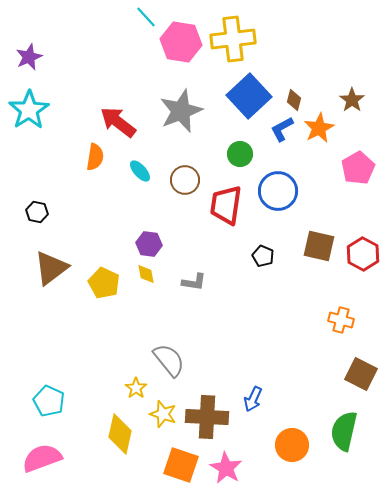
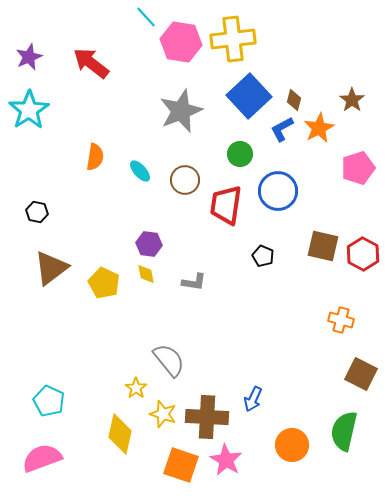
red arrow at (118, 122): moved 27 px left, 59 px up
pink pentagon at (358, 168): rotated 12 degrees clockwise
brown square at (319, 246): moved 4 px right
pink star at (226, 468): moved 8 px up
